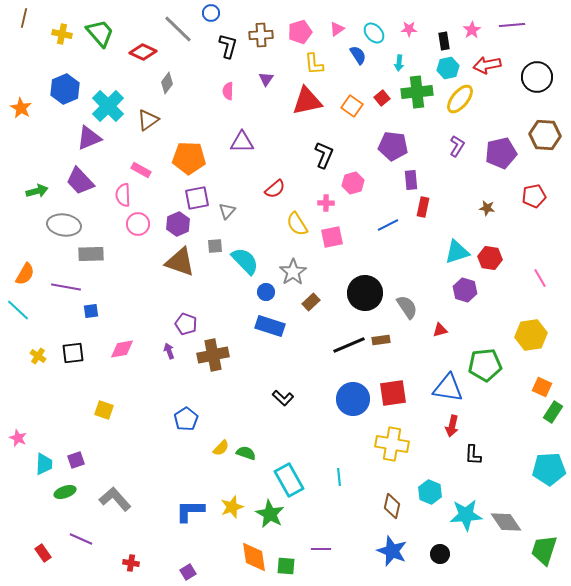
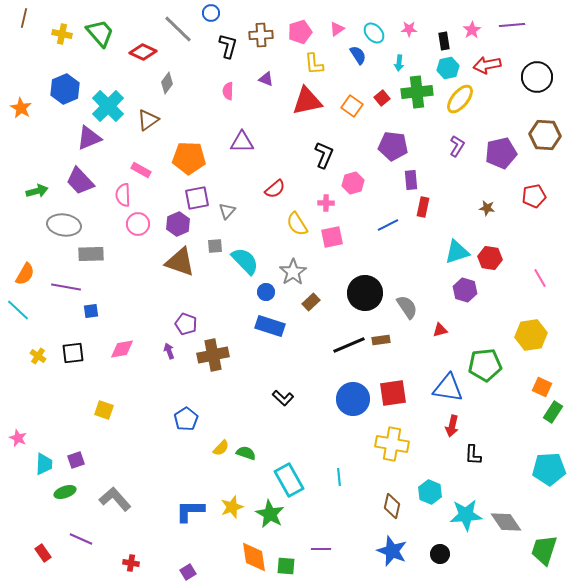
purple triangle at (266, 79): rotated 42 degrees counterclockwise
